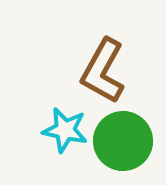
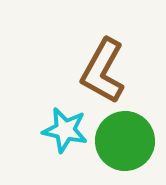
green circle: moved 2 px right
